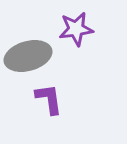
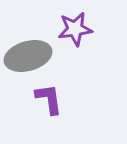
purple star: moved 1 px left
